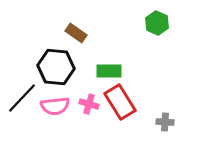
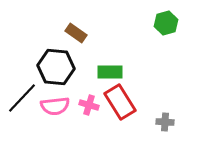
green hexagon: moved 9 px right; rotated 20 degrees clockwise
green rectangle: moved 1 px right, 1 px down
pink cross: moved 1 px down
